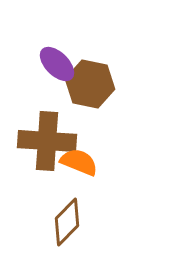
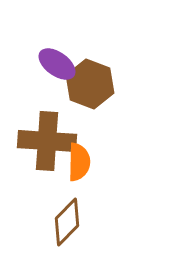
purple ellipse: rotated 9 degrees counterclockwise
brown hexagon: rotated 9 degrees clockwise
orange semicircle: rotated 69 degrees clockwise
